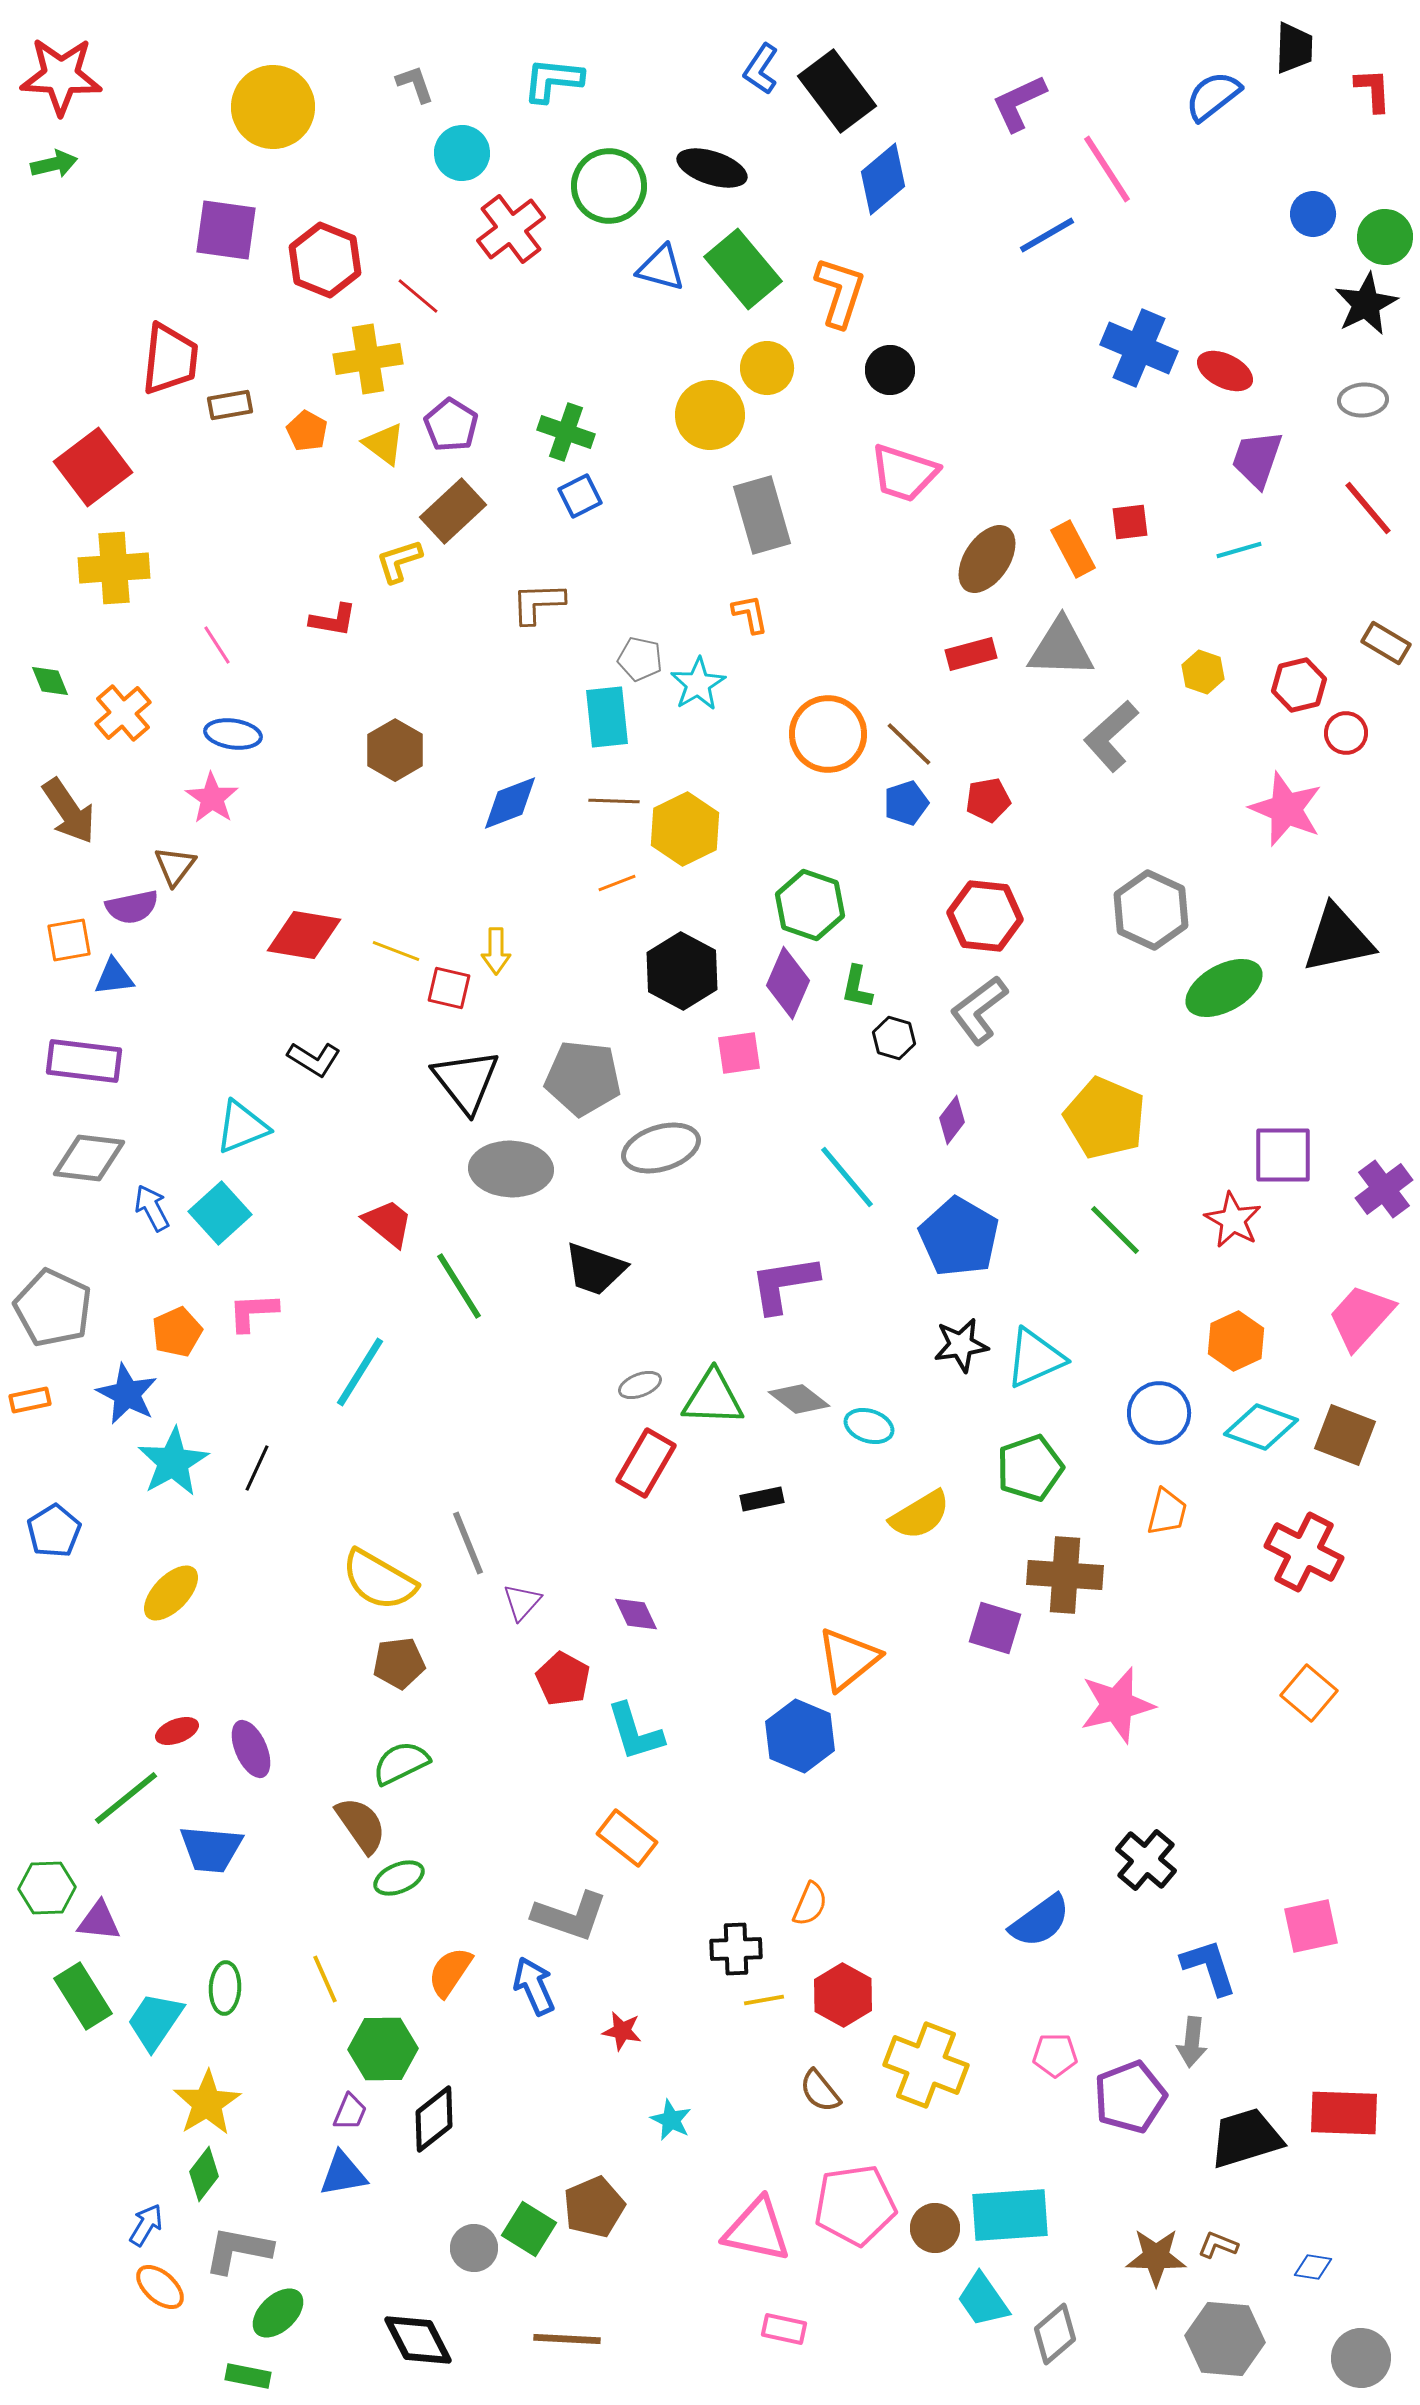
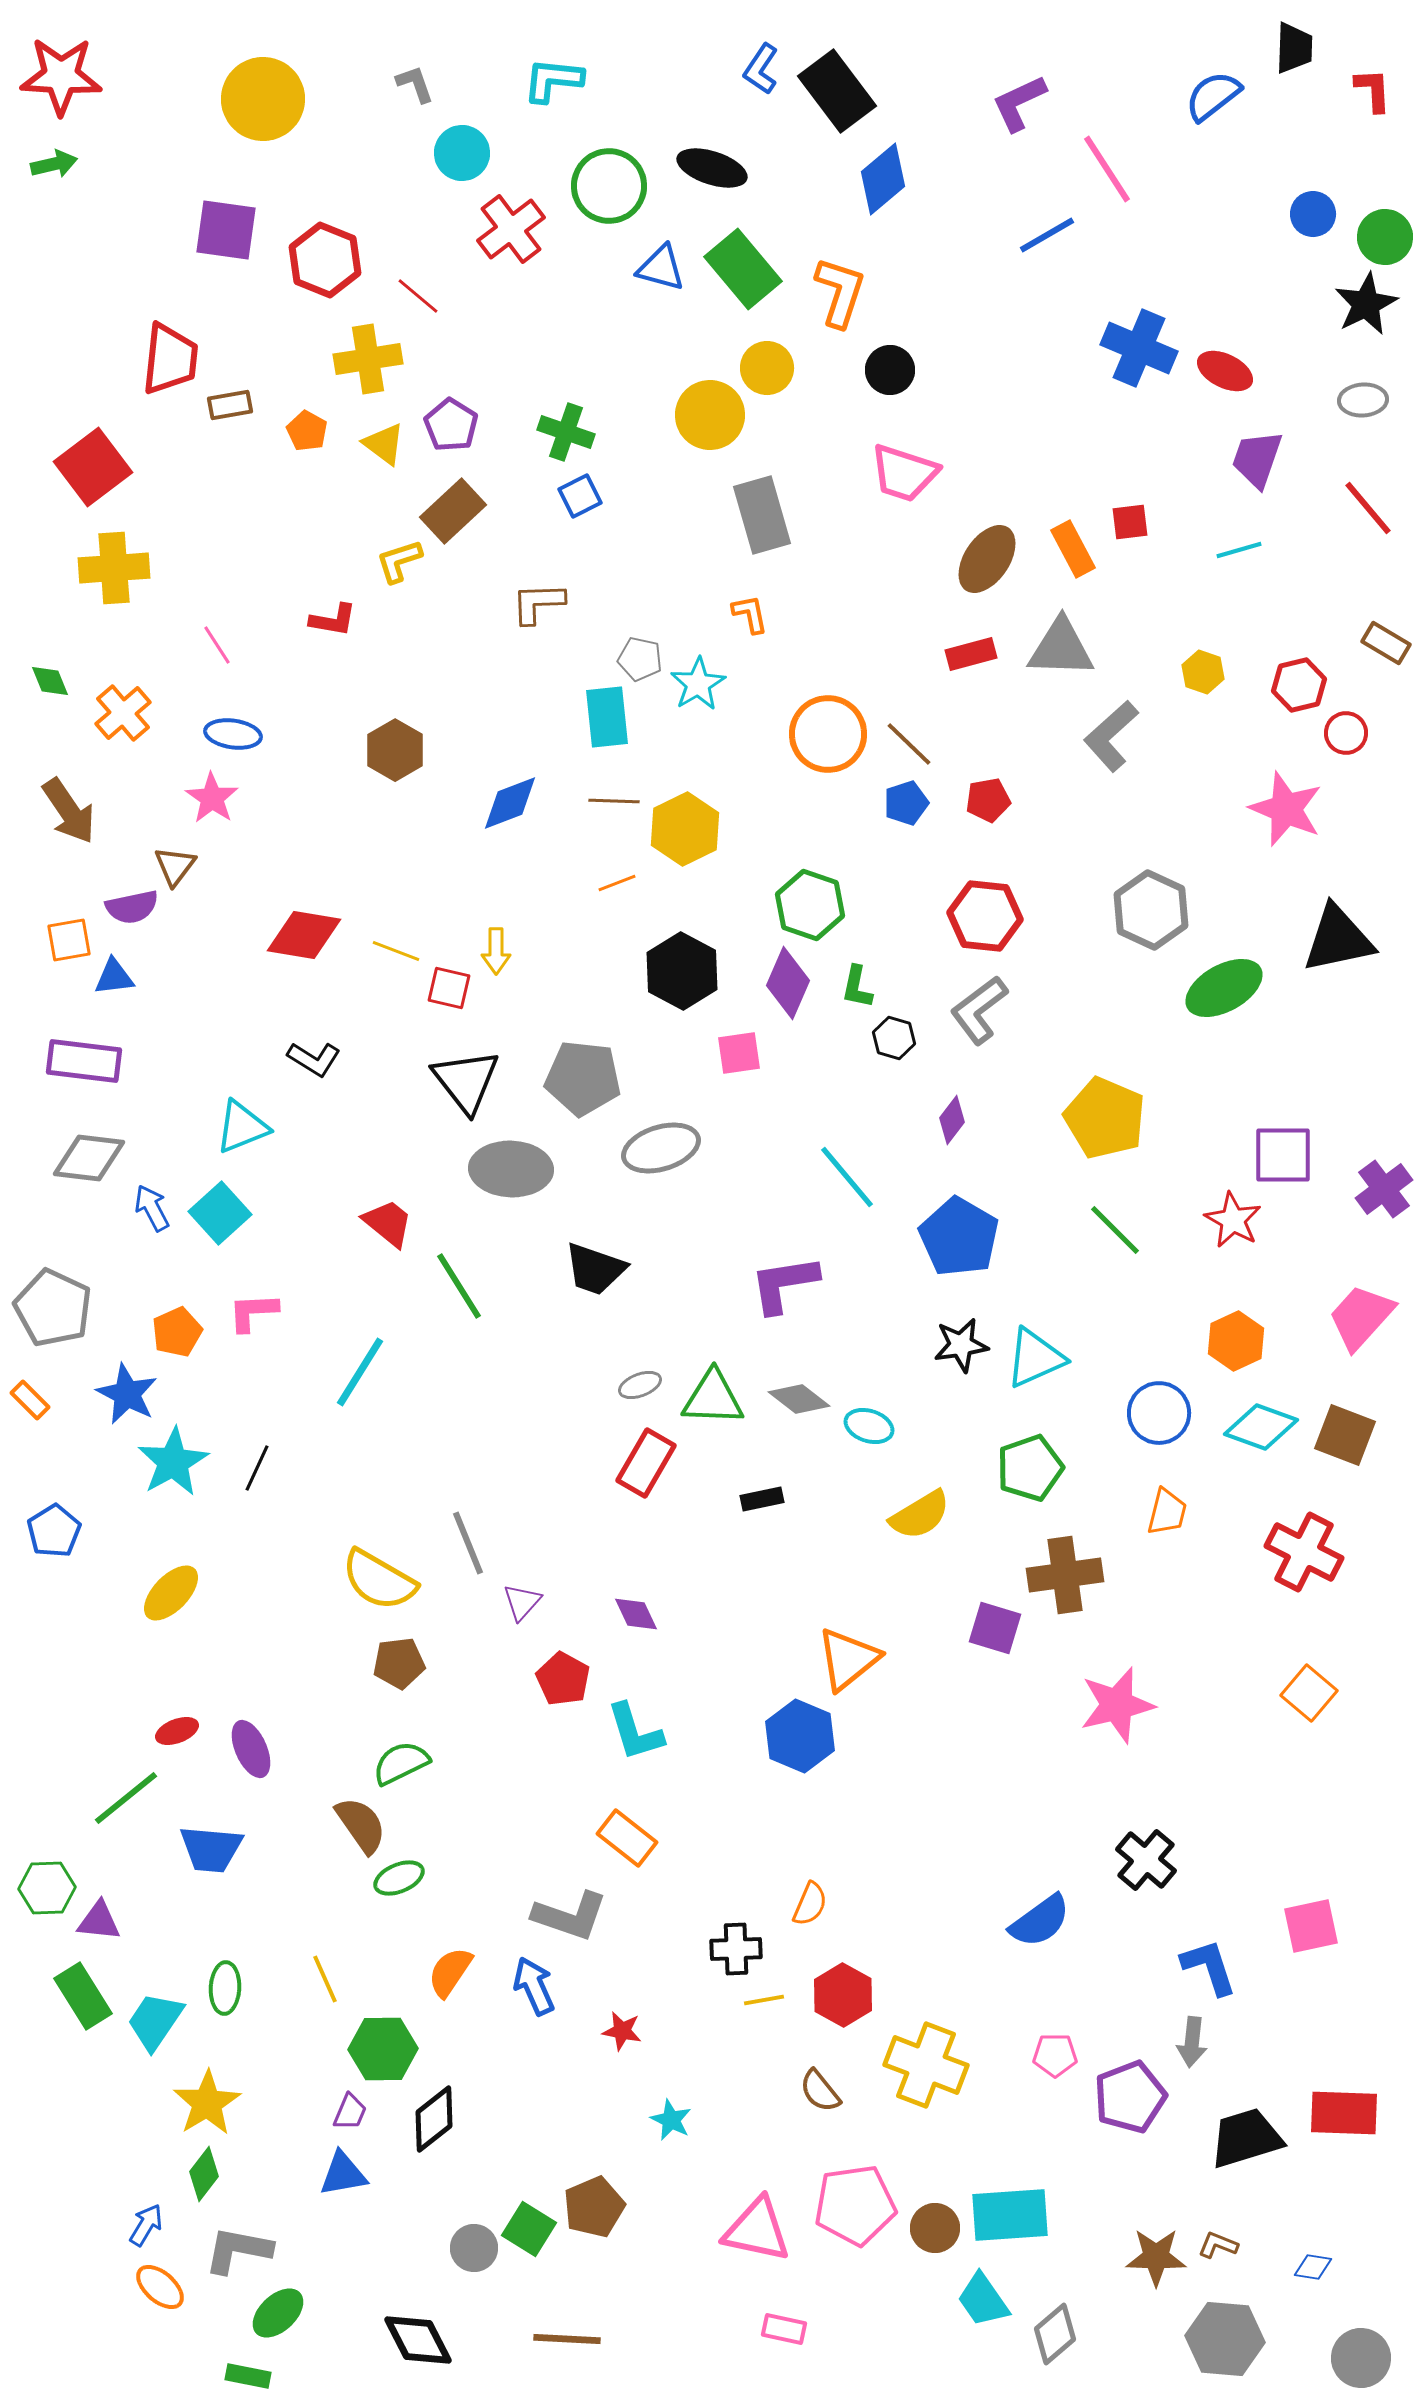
yellow circle at (273, 107): moved 10 px left, 8 px up
orange rectangle at (30, 1400): rotated 57 degrees clockwise
brown cross at (1065, 1575): rotated 12 degrees counterclockwise
